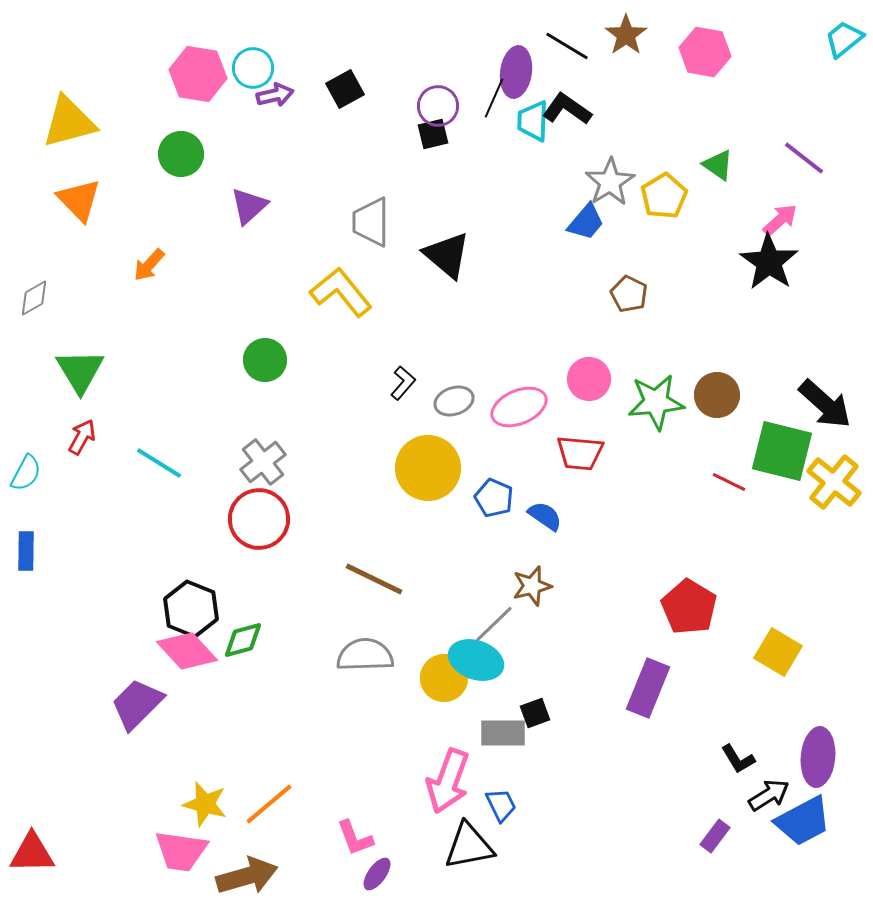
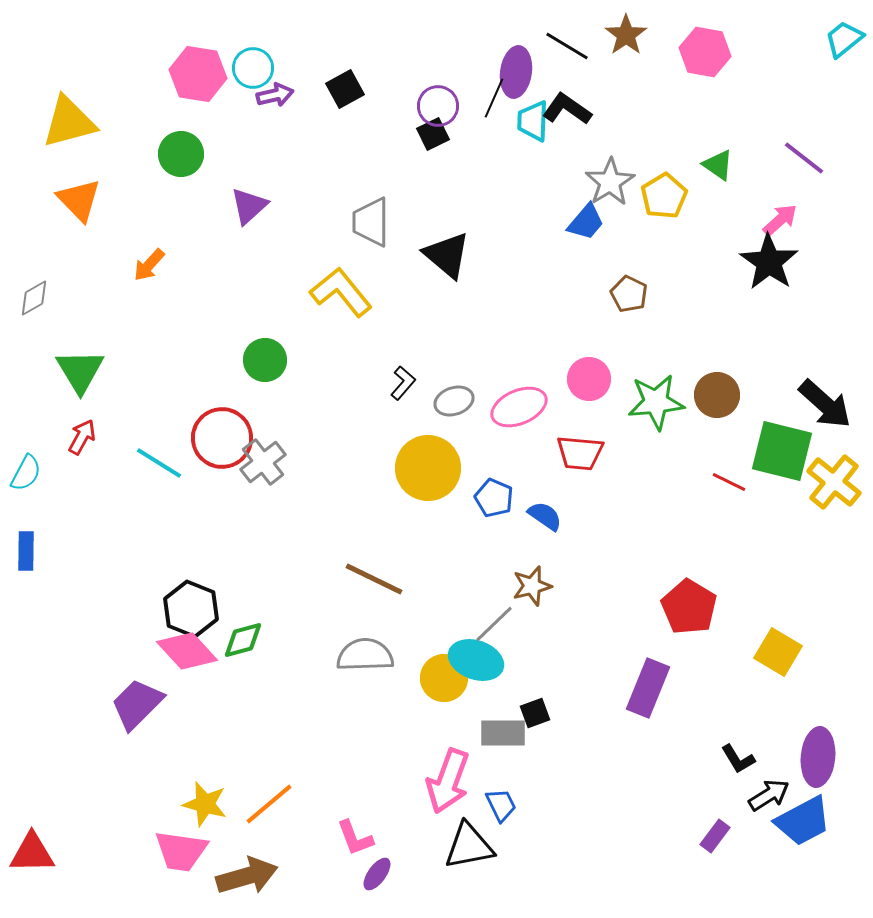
black square at (433, 134): rotated 12 degrees counterclockwise
red circle at (259, 519): moved 37 px left, 81 px up
